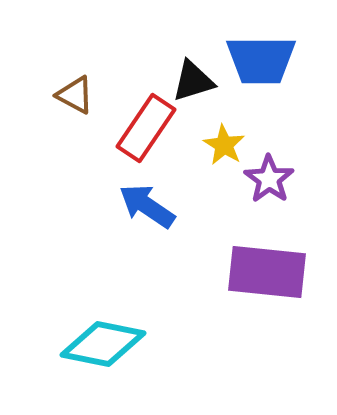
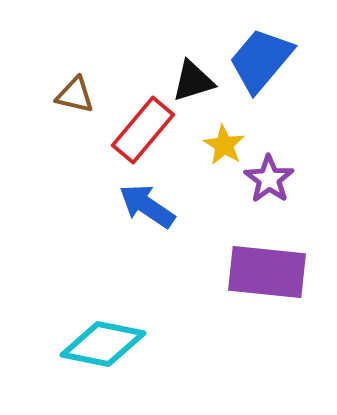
blue trapezoid: rotated 130 degrees clockwise
brown triangle: rotated 15 degrees counterclockwise
red rectangle: moved 3 px left, 2 px down; rotated 6 degrees clockwise
